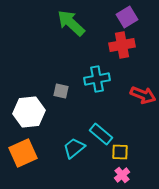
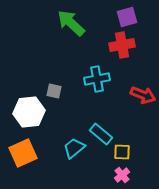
purple square: rotated 15 degrees clockwise
gray square: moved 7 px left
yellow square: moved 2 px right
